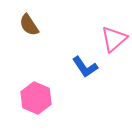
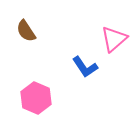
brown semicircle: moved 3 px left, 6 px down
